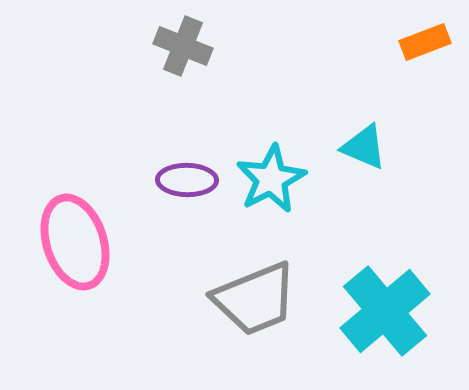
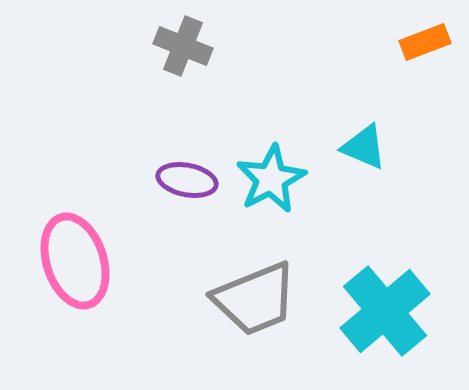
purple ellipse: rotated 10 degrees clockwise
pink ellipse: moved 19 px down
